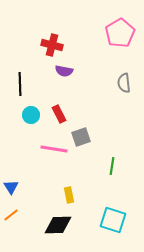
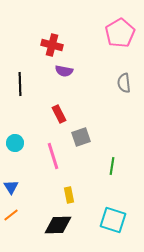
cyan circle: moved 16 px left, 28 px down
pink line: moved 1 px left, 7 px down; rotated 64 degrees clockwise
